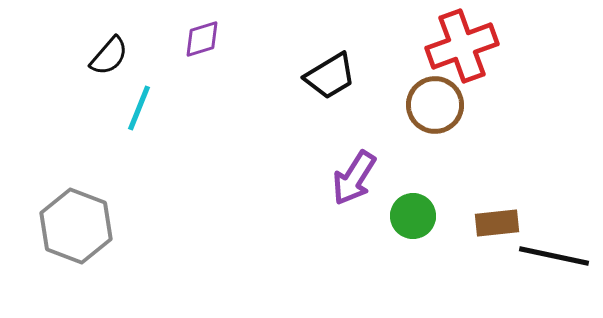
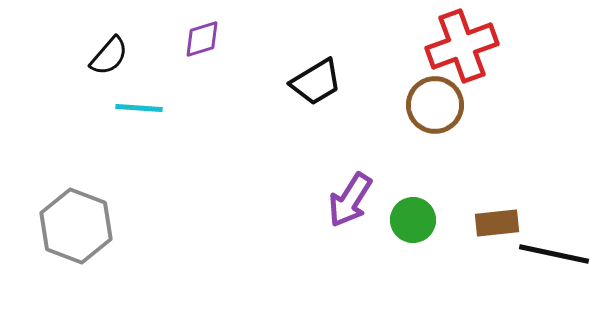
black trapezoid: moved 14 px left, 6 px down
cyan line: rotated 72 degrees clockwise
purple arrow: moved 4 px left, 22 px down
green circle: moved 4 px down
black line: moved 2 px up
